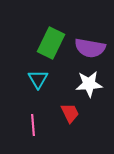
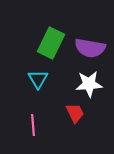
red trapezoid: moved 5 px right
